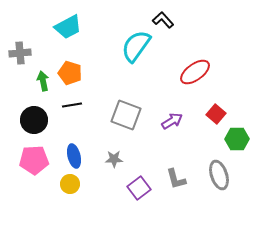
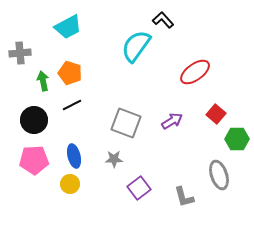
black line: rotated 18 degrees counterclockwise
gray square: moved 8 px down
gray L-shape: moved 8 px right, 18 px down
